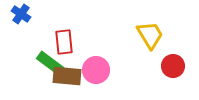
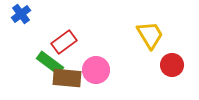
blue cross: rotated 18 degrees clockwise
red rectangle: rotated 60 degrees clockwise
red circle: moved 1 px left, 1 px up
brown rectangle: moved 2 px down
